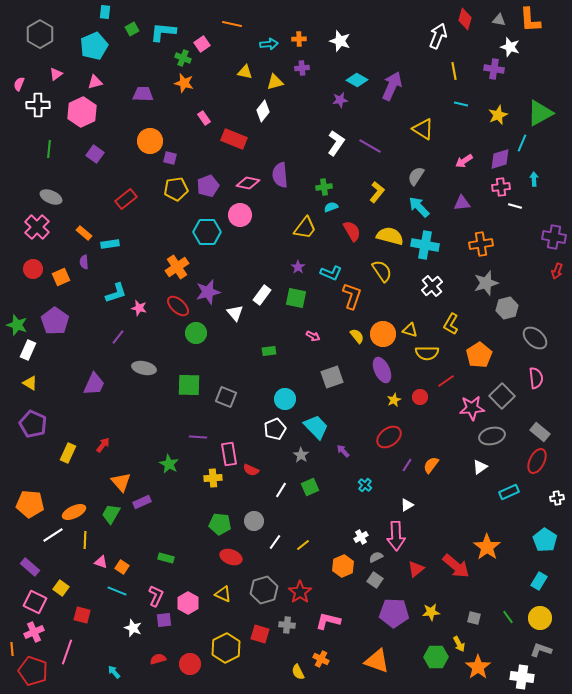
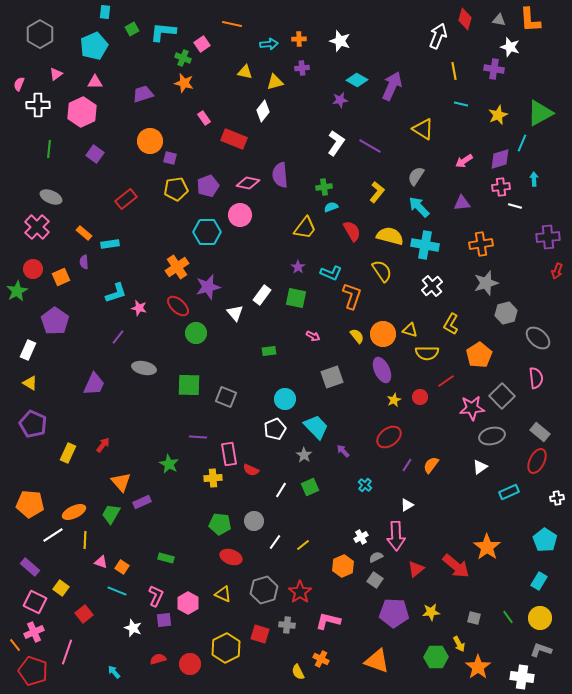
pink triangle at (95, 82): rotated 14 degrees clockwise
purple trapezoid at (143, 94): rotated 20 degrees counterclockwise
purple cross at (554, 237): moved 6 px left; rotated 15 degrees counterclockwise
purple star at (208, 292): moved 5 px up
gray hexagon at (507, 308): moved 1 px left, 5 px down
green star at (17, 325): moved 34 px up; rotated 25 degrees clockwise
gray ellipse at (535, 338): moved 3 px right
gray star at (301, 455): moved 3 px right
red square at (82, 615): moved 2 px right, 1 px up; rotated 36 degrees clockwise
orange line at (12, 649): moved 3 px right, 4 px up; rotated 32 degrees counterclockwise
